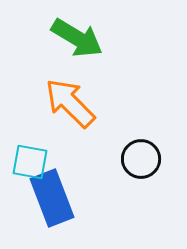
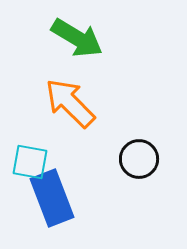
black circle: moved 2 px left
